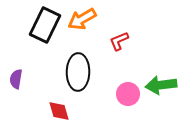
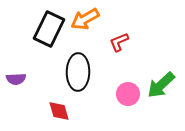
orange arrow: moved 3 px right
black rectangle: moved 4 px right, 4 px down
red L-shape: moved 1 px down
purple semicircle: rotated 102 degrees counterclockwise
green arrow: rotated 36 degrees counterclockwise
